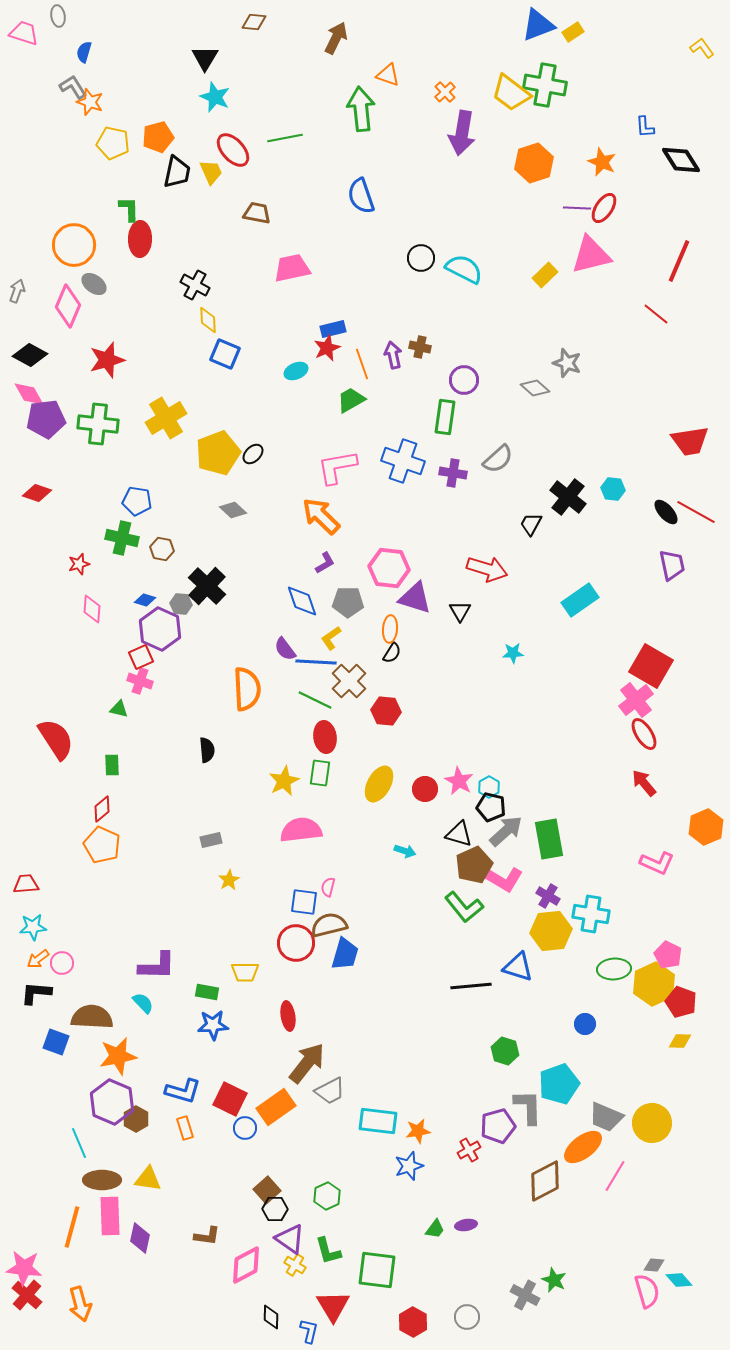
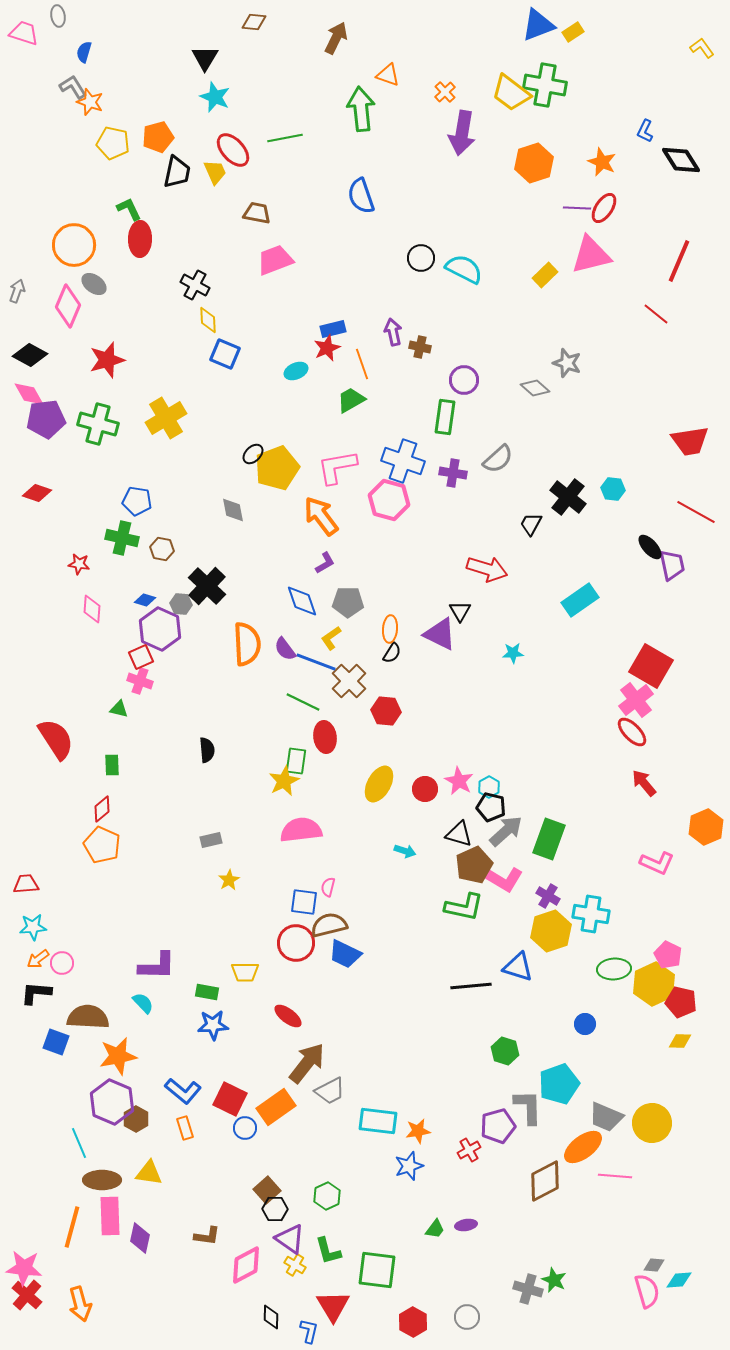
blue L-shape at (645, 127): moved 4 px down; rotated 30 degrees clockwise
yellow trapezoid at (211, 172): moved 4 px right
green L-shape at (129, 209): rotated 24 degrees counterclockwise
pink trapezoid at (292, 268): moved 17 px left, 8 px up; rotated 9 degrees counterclockwise
purple arrow at (393, 355): moved 23 px up
green cross at (98, 424): rotated 9 degrees clockwise
yellow pentagon at (218, 453): moved 59 px right, 15 px down
gray diamond at (233, 510): rotated 36 degrees clockwise
black ellipse at (666, 512): moved 16 px left, 35 px down
orange arrow at (321, 516): rotated 9 degrees clockwise
red star at (79, 564): rotated 25 degrees clockwise
pink hexagon at (389, 568): moved 68 px up; rotated 9 degrees clockwise
purple triangle at (415, 598): moved 25 px right, 36 px down; rotated 9 degrees clockwise
blue line at (316, 662): rotated 18 degrees clockwise
orange semicircle at (247, 689): moved 45 px up
green line at (315, 700): moved 12 px left, 2 px down
red ellipse at (644, 734): moved 12 px left, 2 px up; rotated 12 degrees counterclockwise
green rectangle at (320, 773): moved 24 px left, 12 px up
green rectangle at (549, 839): rotated 30 degrees clockwise
green L-shape at (464, 907): rotated 39 degrees counterclockwise
yellow hexagon at (551, 931): rotated 12 degrees counterclockwise
blue trapezoid at (345, 954): rotated 100 degrees clockwise
red pentagon at (681, 1002): rotated 8 degrees counterclockwise
red ellipse at (288, 1016): rotated 44 degrees counterclockwise
brown semicircle at (92, 1017): moved 4 px left
blue L-shape at (183, 1091): rotated 24 degrees clockwise
pink line at (615, 1176): rotated 64 degrees clockwise
yellow triangle at (148, 1179): moved 1 px right, 6 px up
cyan diamond at (679, 1280): rotated 52 degrees counterclockwise
gray cross at (525, 1295): moved 3 px right, 6 px up; rotated 12 degrees counterclockwise
